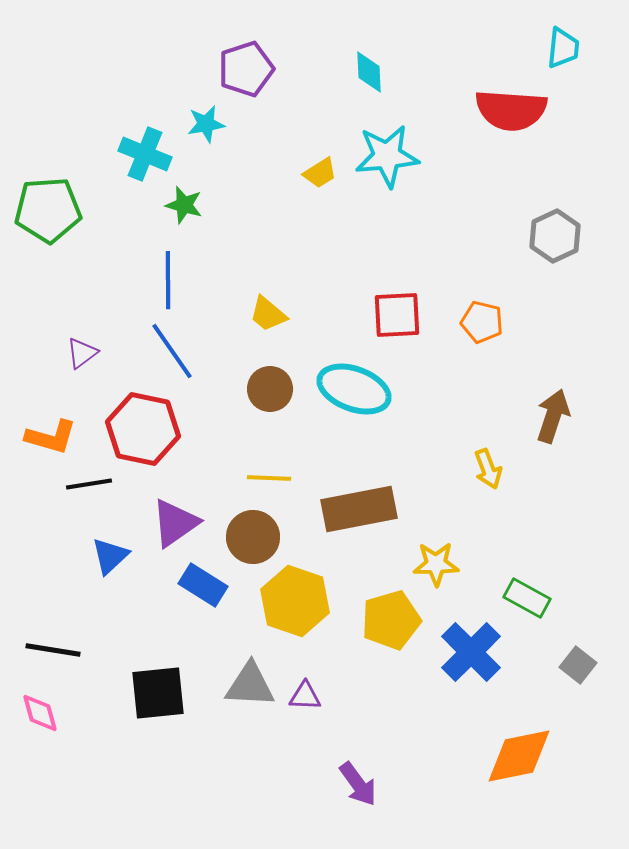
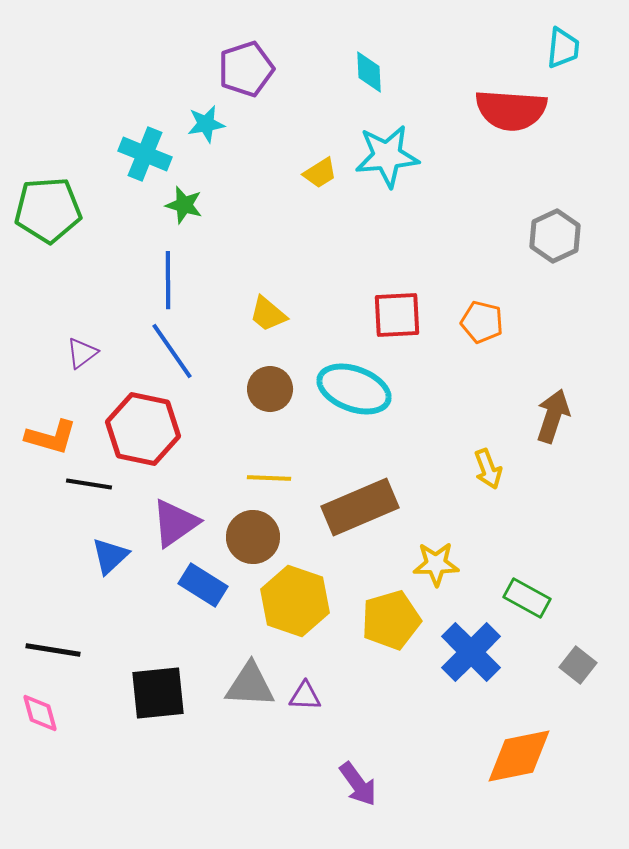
black line at (89, 484): rotated 18 degrees clockwise
brown rectangle at (359, 509): moved 1 px right, 2 px up; rotated 12 degrees counterclockwise
